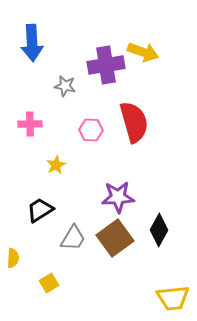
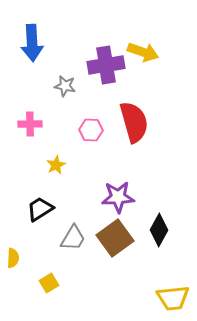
black trapezoid: moved 1 px up
